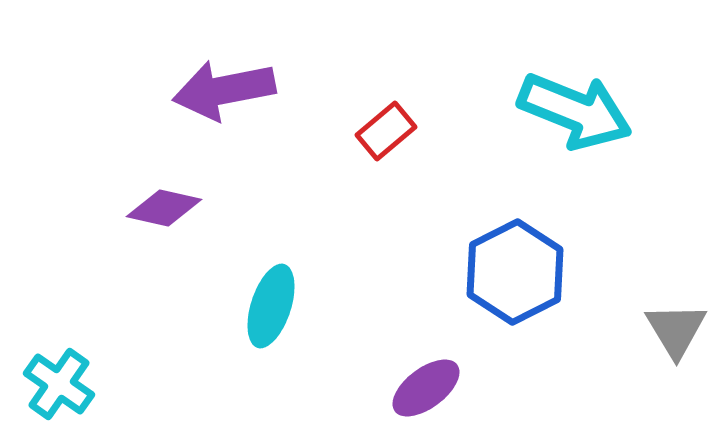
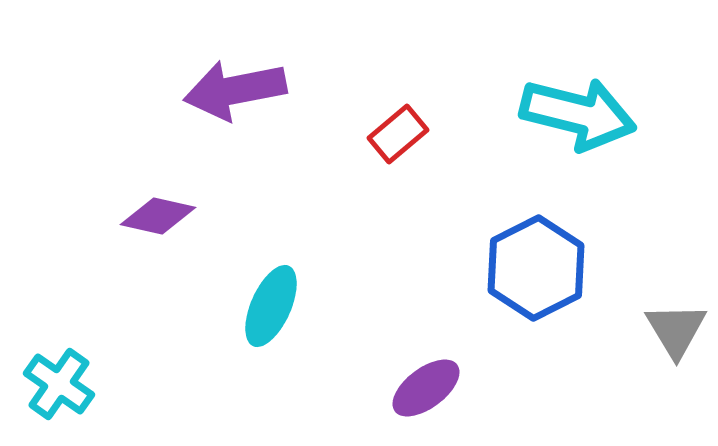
purple arrow: moved 11 px right
cyan arrow: moved 3 px right, 3 px down; rotated 8 degrees counterclockwise
red rectangle: moved 12 px right, 3 px down
purple diamond: moved 6 px left, 8 px down
blue hexagon: moved 21 px right, 4 px up
cyan ellipse: rotated 6 degrees clockwise
